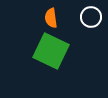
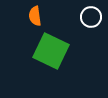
orange semicircle: moved 16 px left, 2 px up
